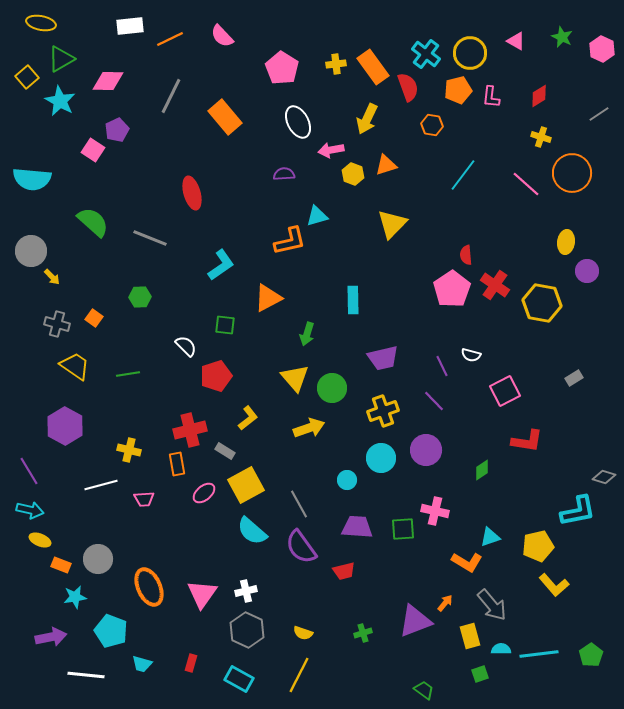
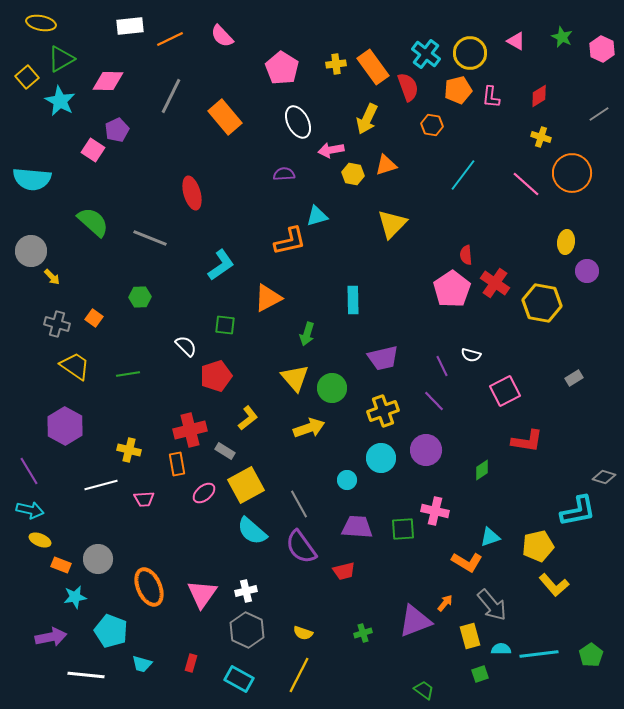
yellow hexagon at (353, 174): rotated 10 degrees counterclockwise
red cross at (495, 285): moved 2 px up
